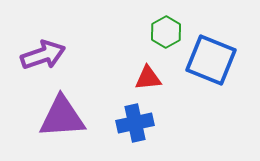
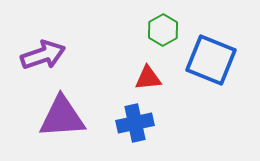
green hexagon: moved 3 px left, 2 px up
